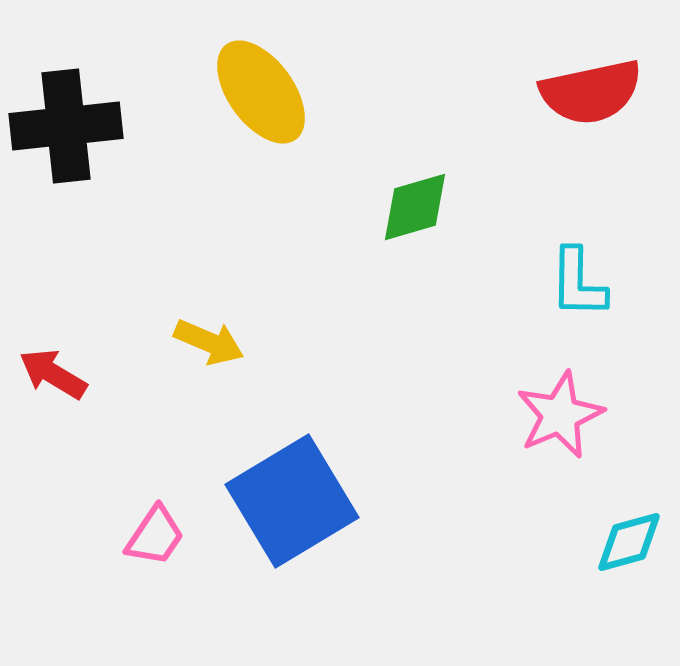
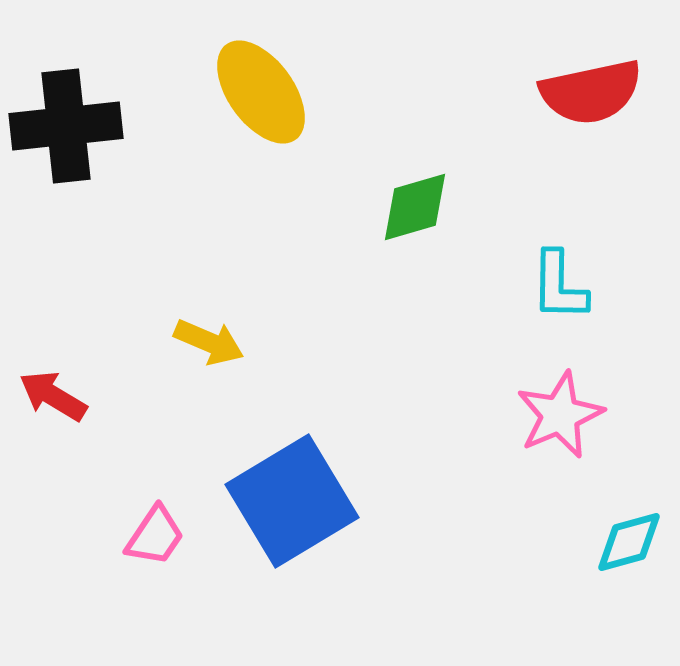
cyan L-shape: moved 19 px left, 3 px down
red arrow: moved 22 px down
